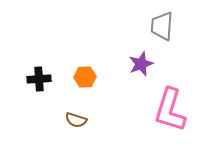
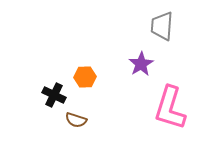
purple star: rotated 10 degrees counterclockwise
black cross: moved 15 px right, 16 px down; rotated 30 degrees clockwise
pink L-shape: moved 2 px up
